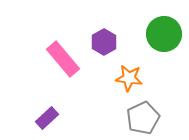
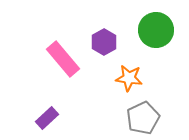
green circle: moved 8 px left, 4 px up
